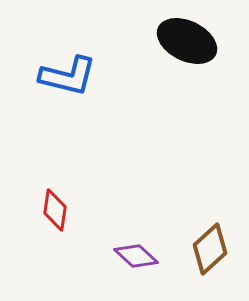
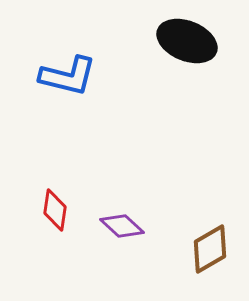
black ellipse: rotated 4 degrees counterclockwise
brown diamond: rotated 12 degrees clockwise
purple diamond: moved 14 px left, 30 px up
